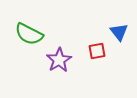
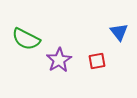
green semicircle: moved 3 px left, 5 px down
red square: moved 10 px down
